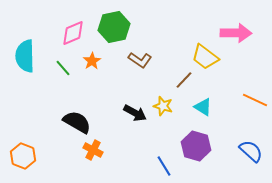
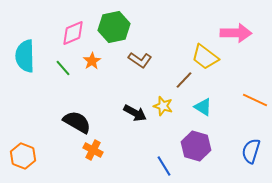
blue semicircle: rotated 115 degrees counterclockwise
